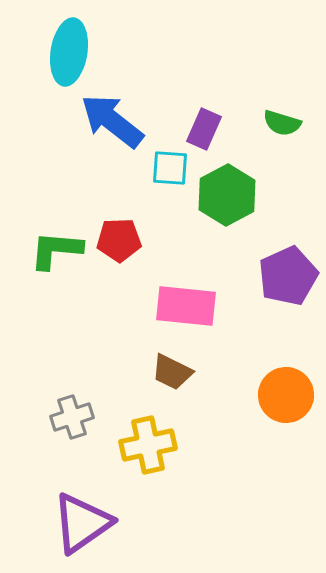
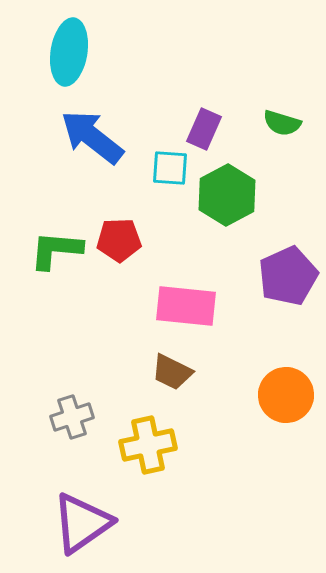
blue arrow: moved 20 px left, 16 px down
